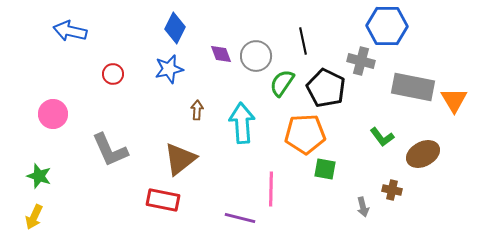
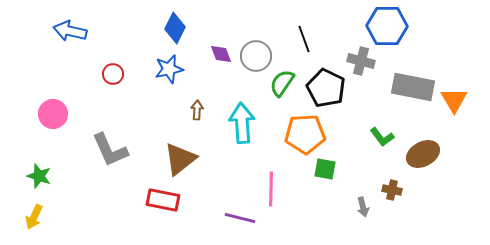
black line: moved 1 px right, 2 px up; rotated 8 degrees counterclockwise
